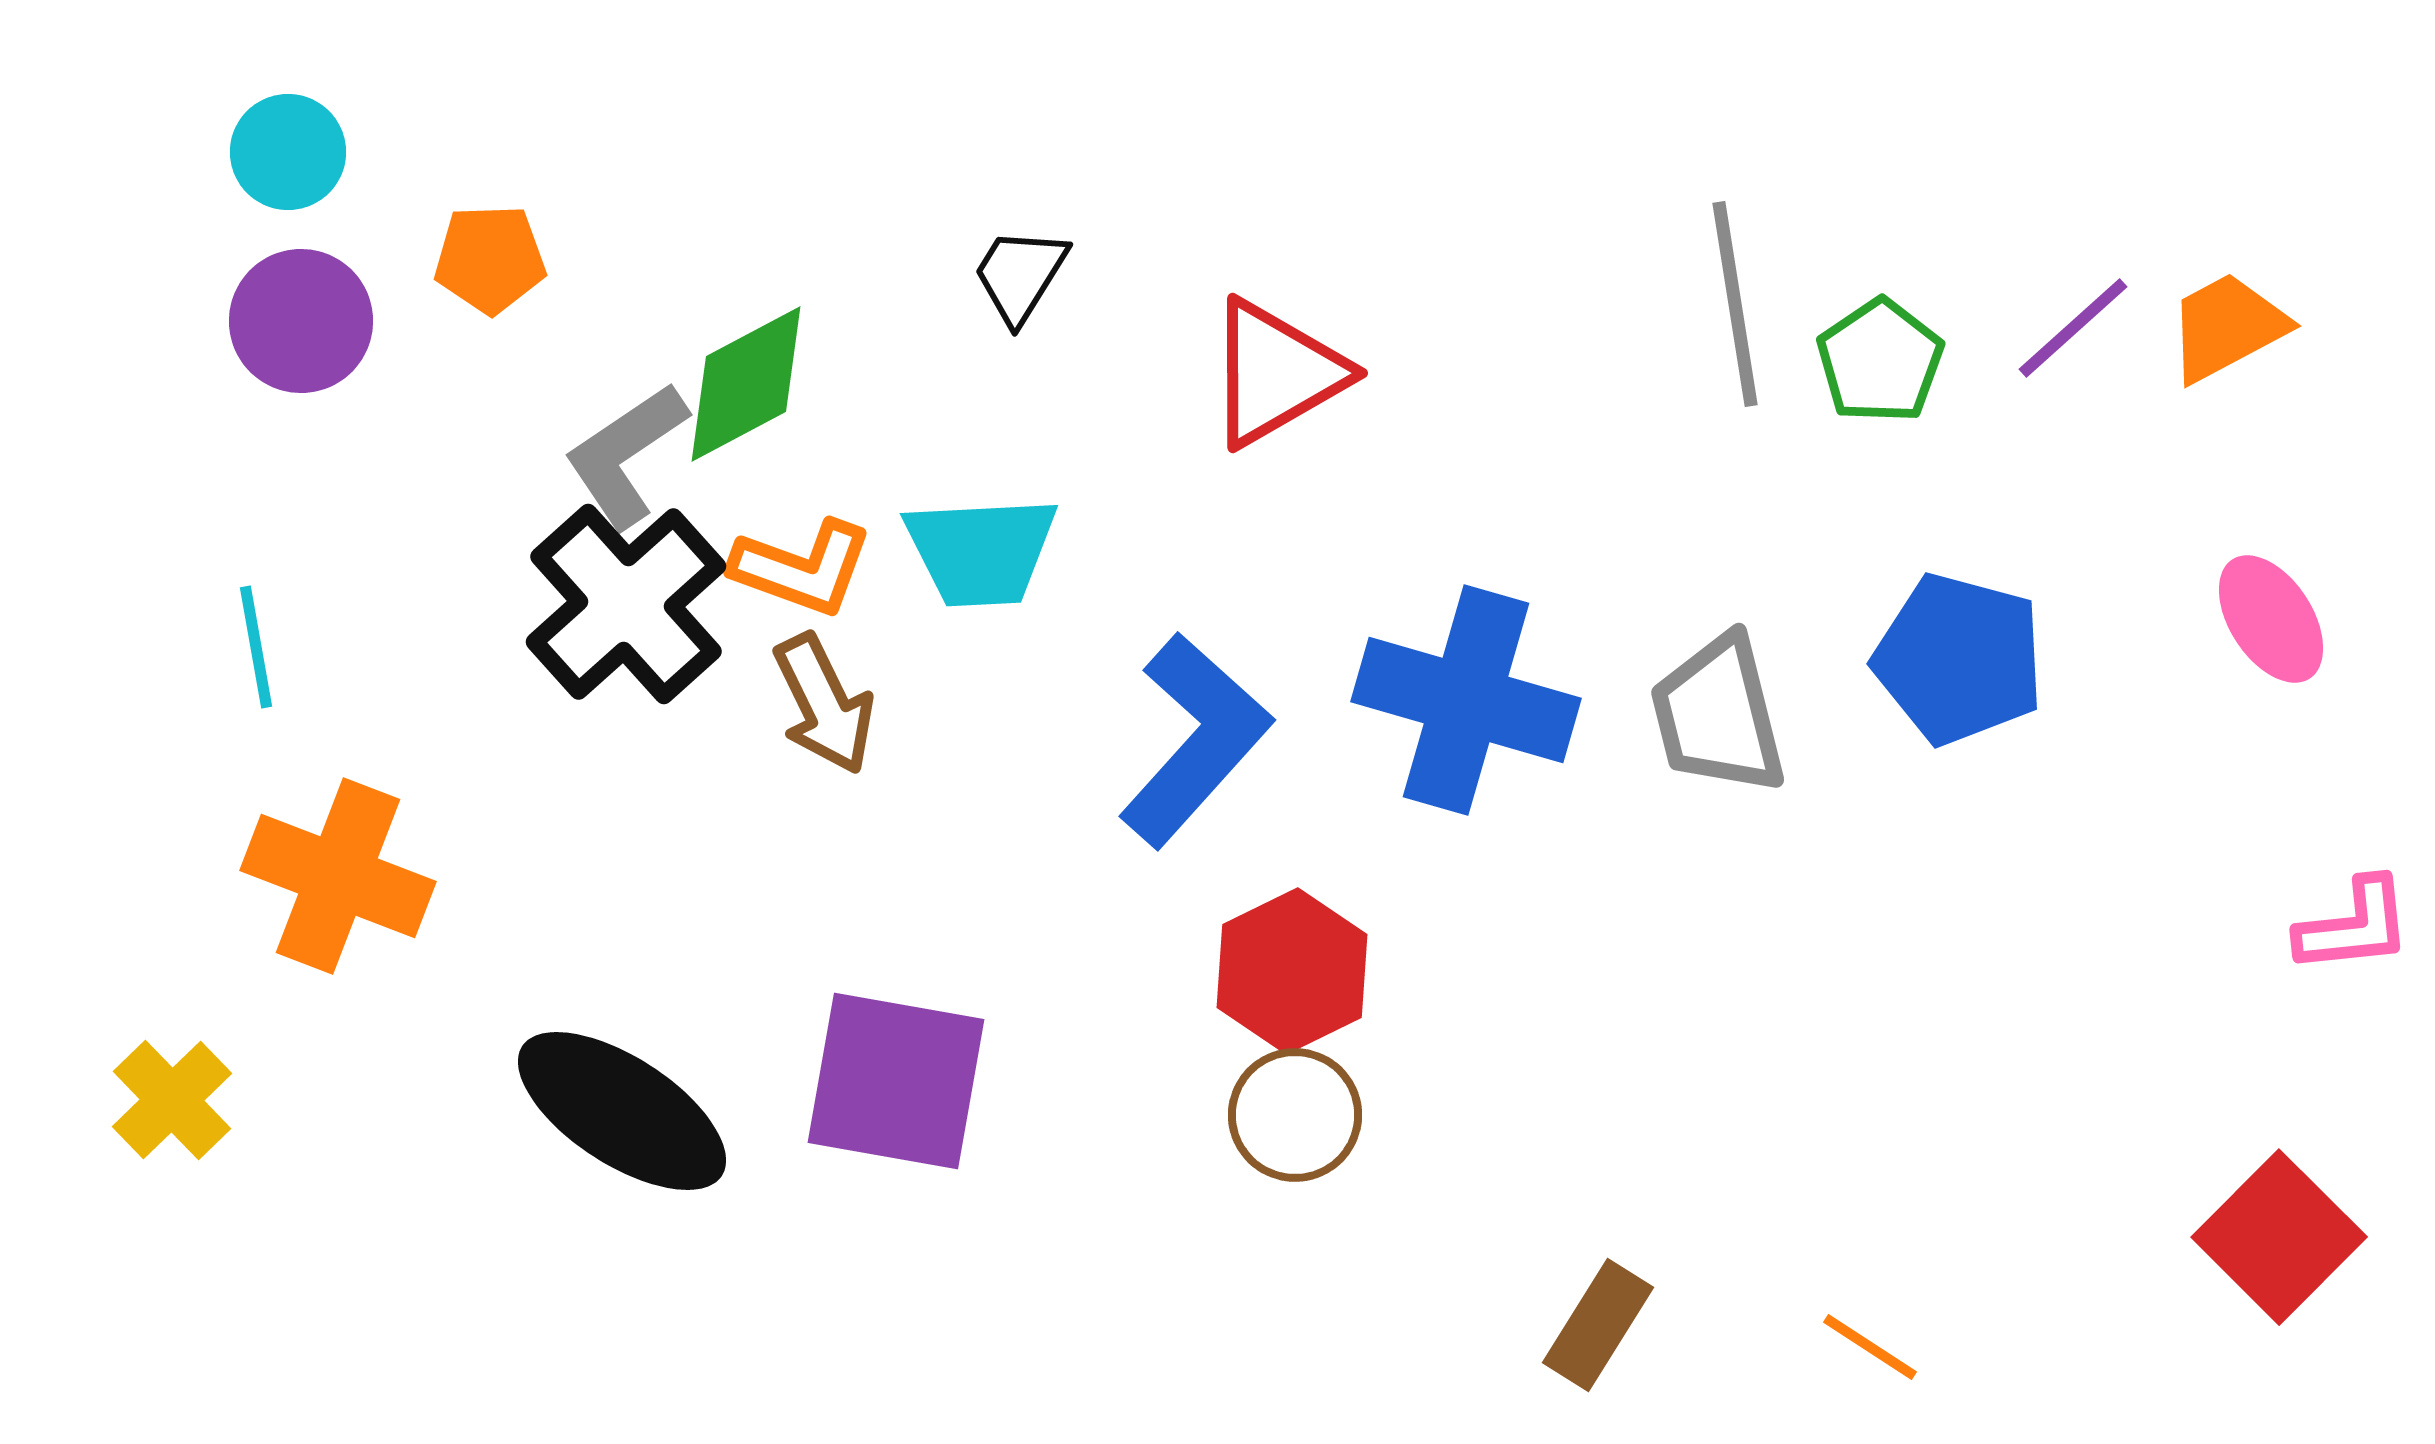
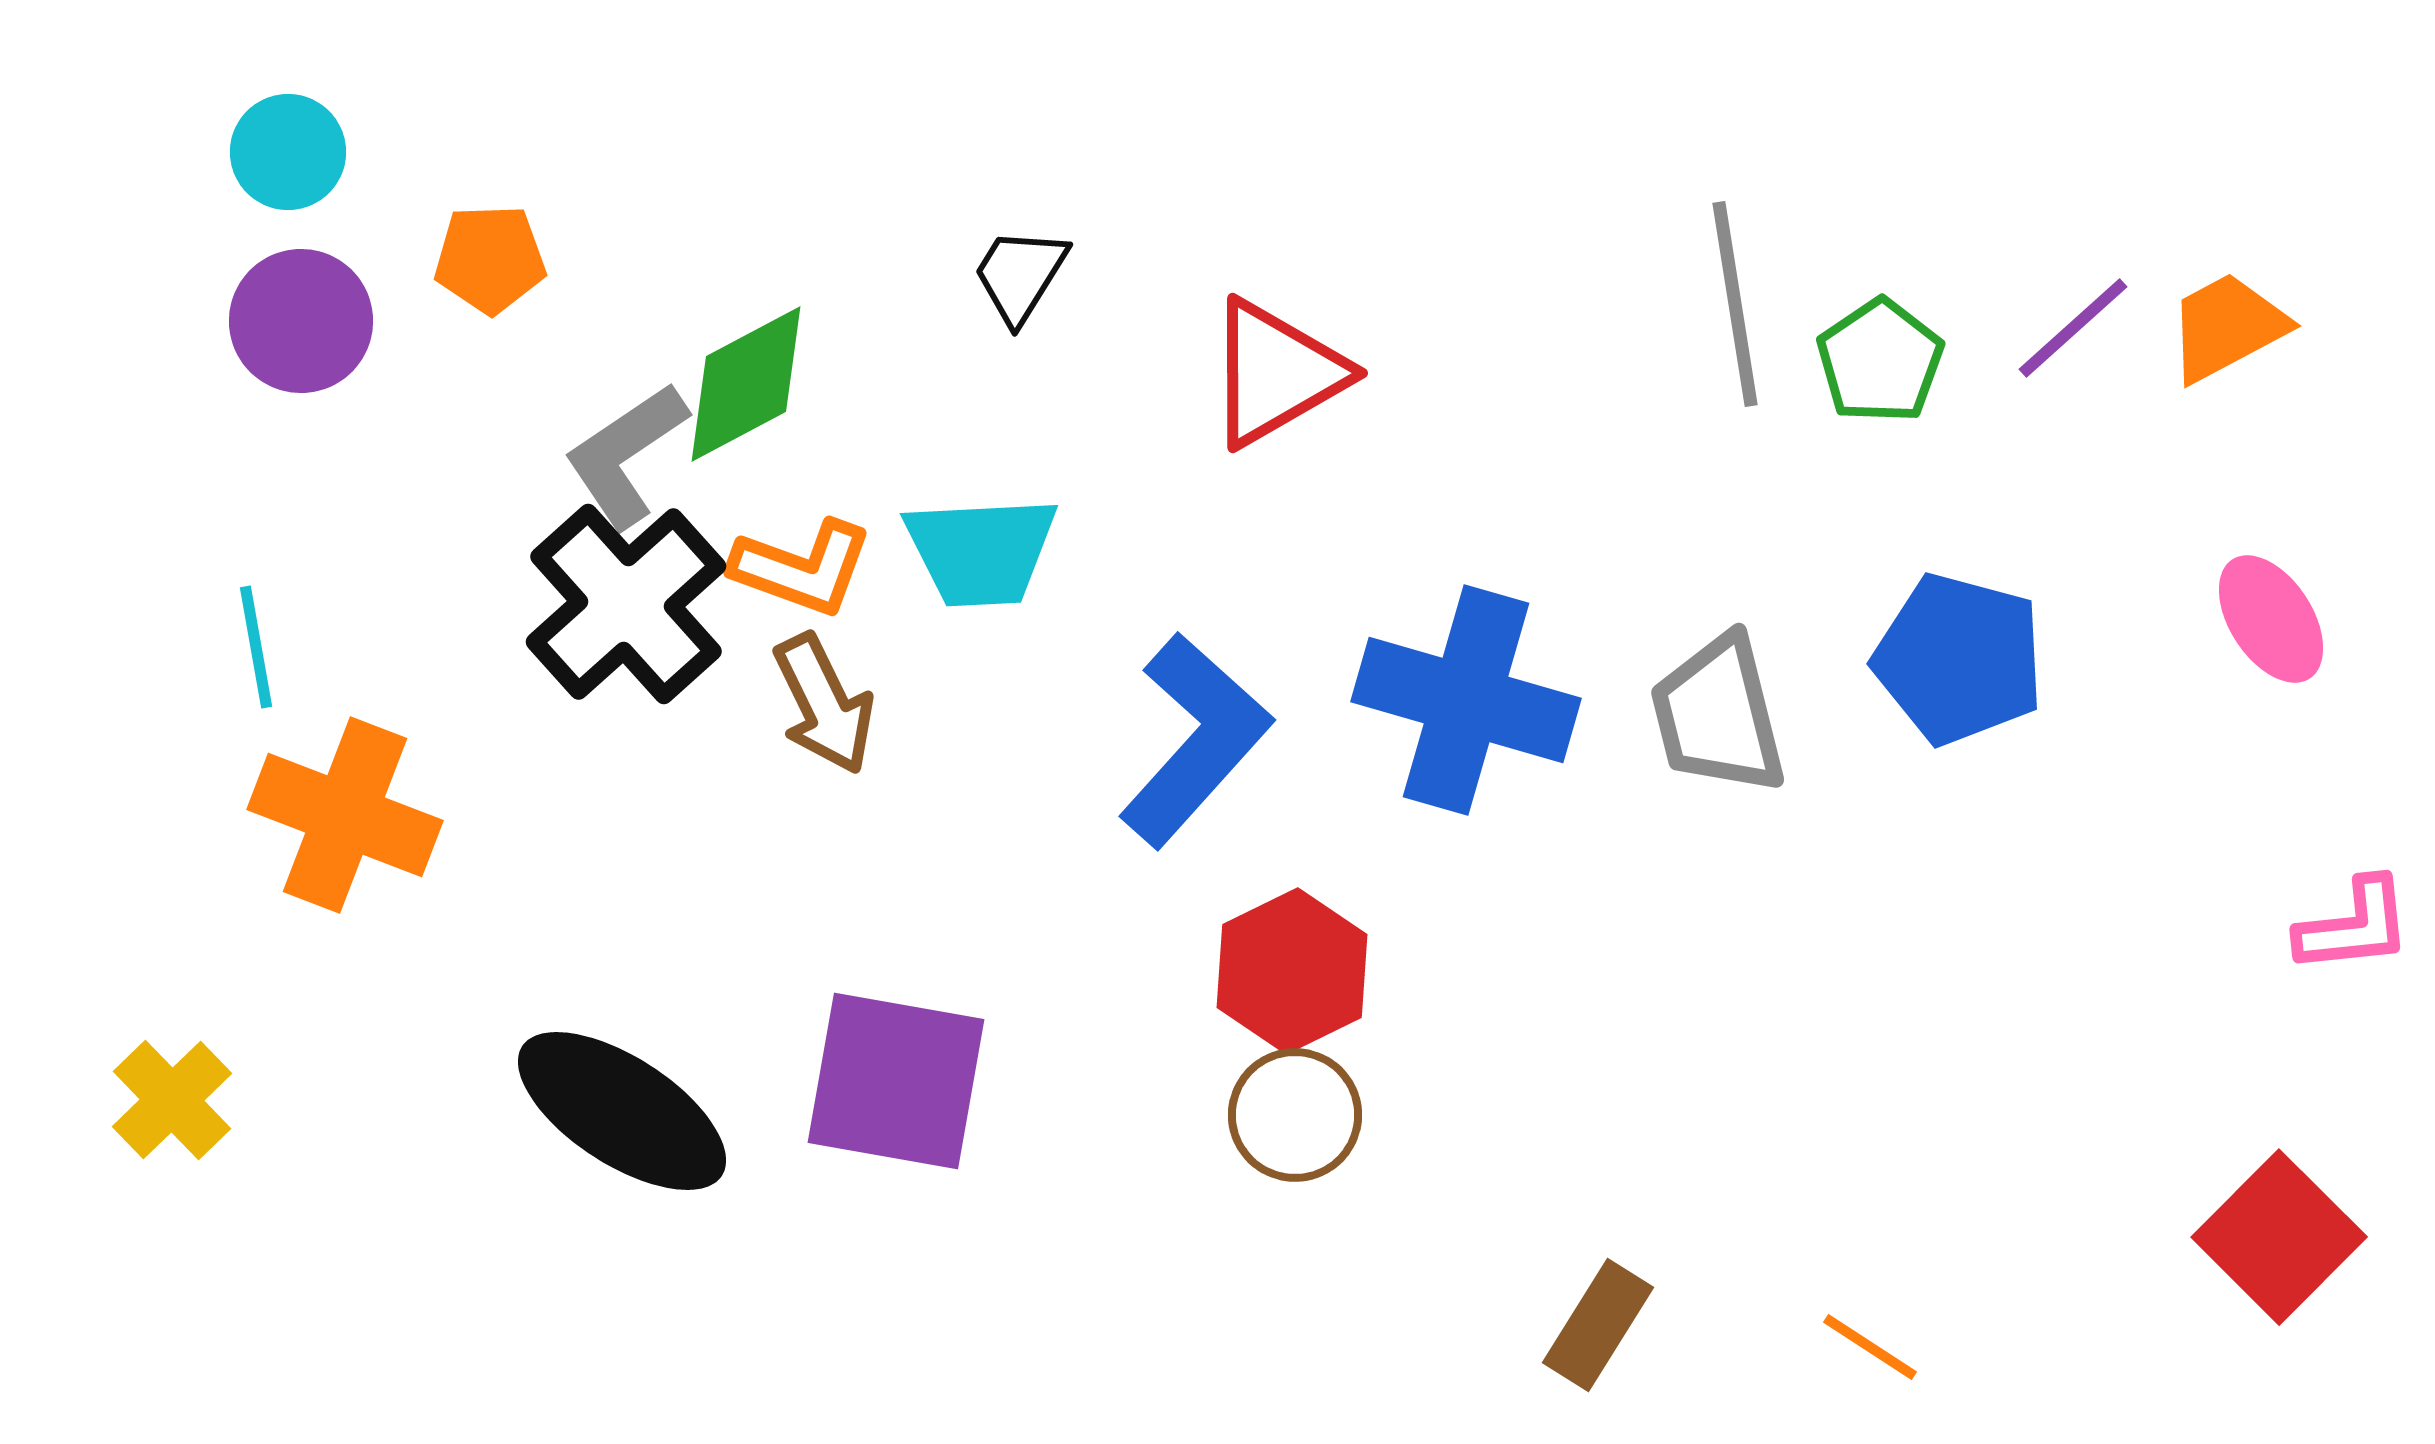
orange cross: moved 7 px right, 61 px up
